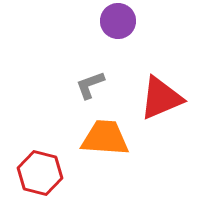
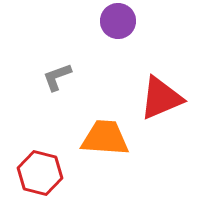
gray L-shape: moved 33 px left, 8 px up
